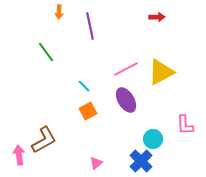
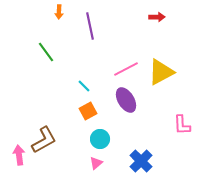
pink L-shape: moved 3 px left
cyan circle: moved 53 px left
